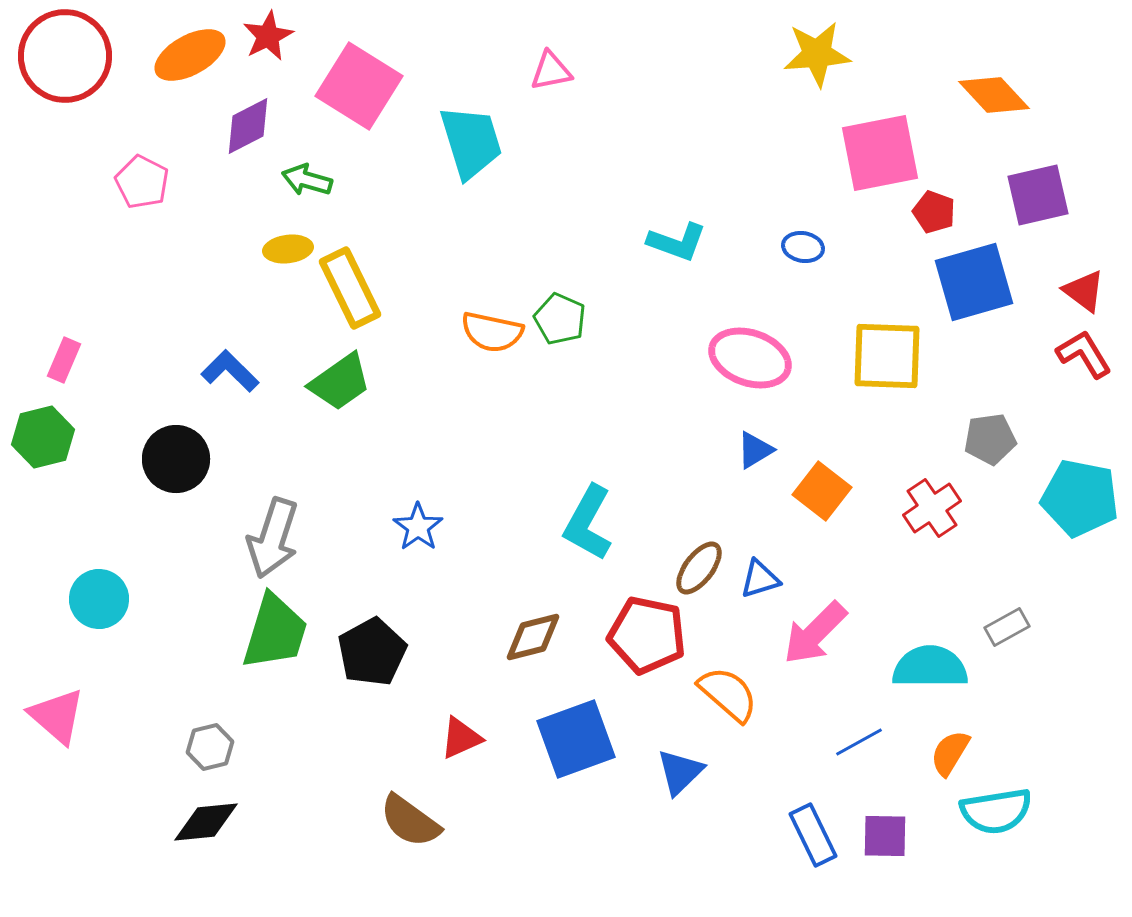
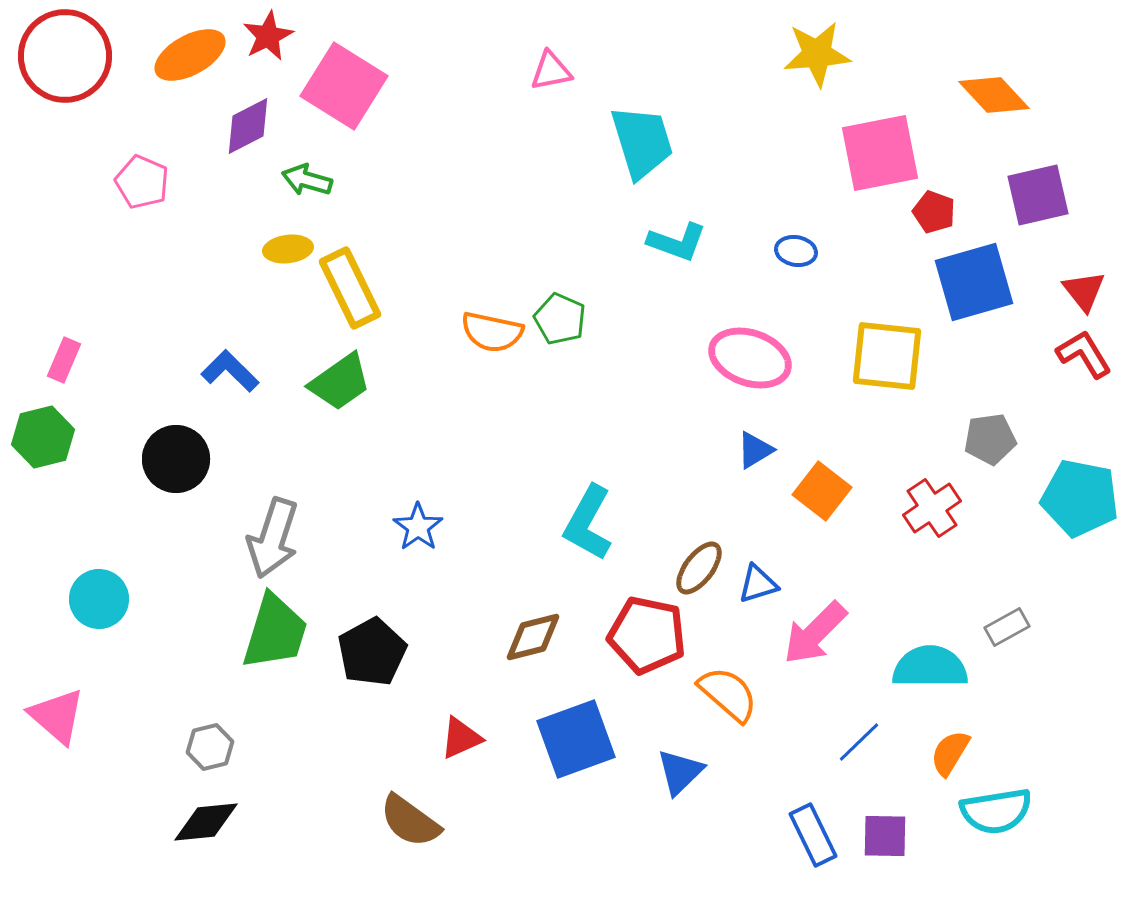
pink square at (359, 86): moved 15 px left
cyan trapezoid at (471, 142): moved 171 px right
pink pentagon at (142, 182): rotated 4 degrees counterclockwise
blue ellipse at (803, 247): moved 7 px left, 4 px down
red triangle at (1084, 291): rotated 15 degrees clockwise
yellow square at (887, 356): rotated 4 degrees clockwise
blue triangle at (760, 579): moved 2 px left, 5 px down
blue line at (859, 742): rotated 15 degrees counterclockwise
